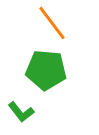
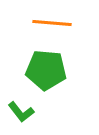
orange line: rotated 48 degrees counterclockwise
